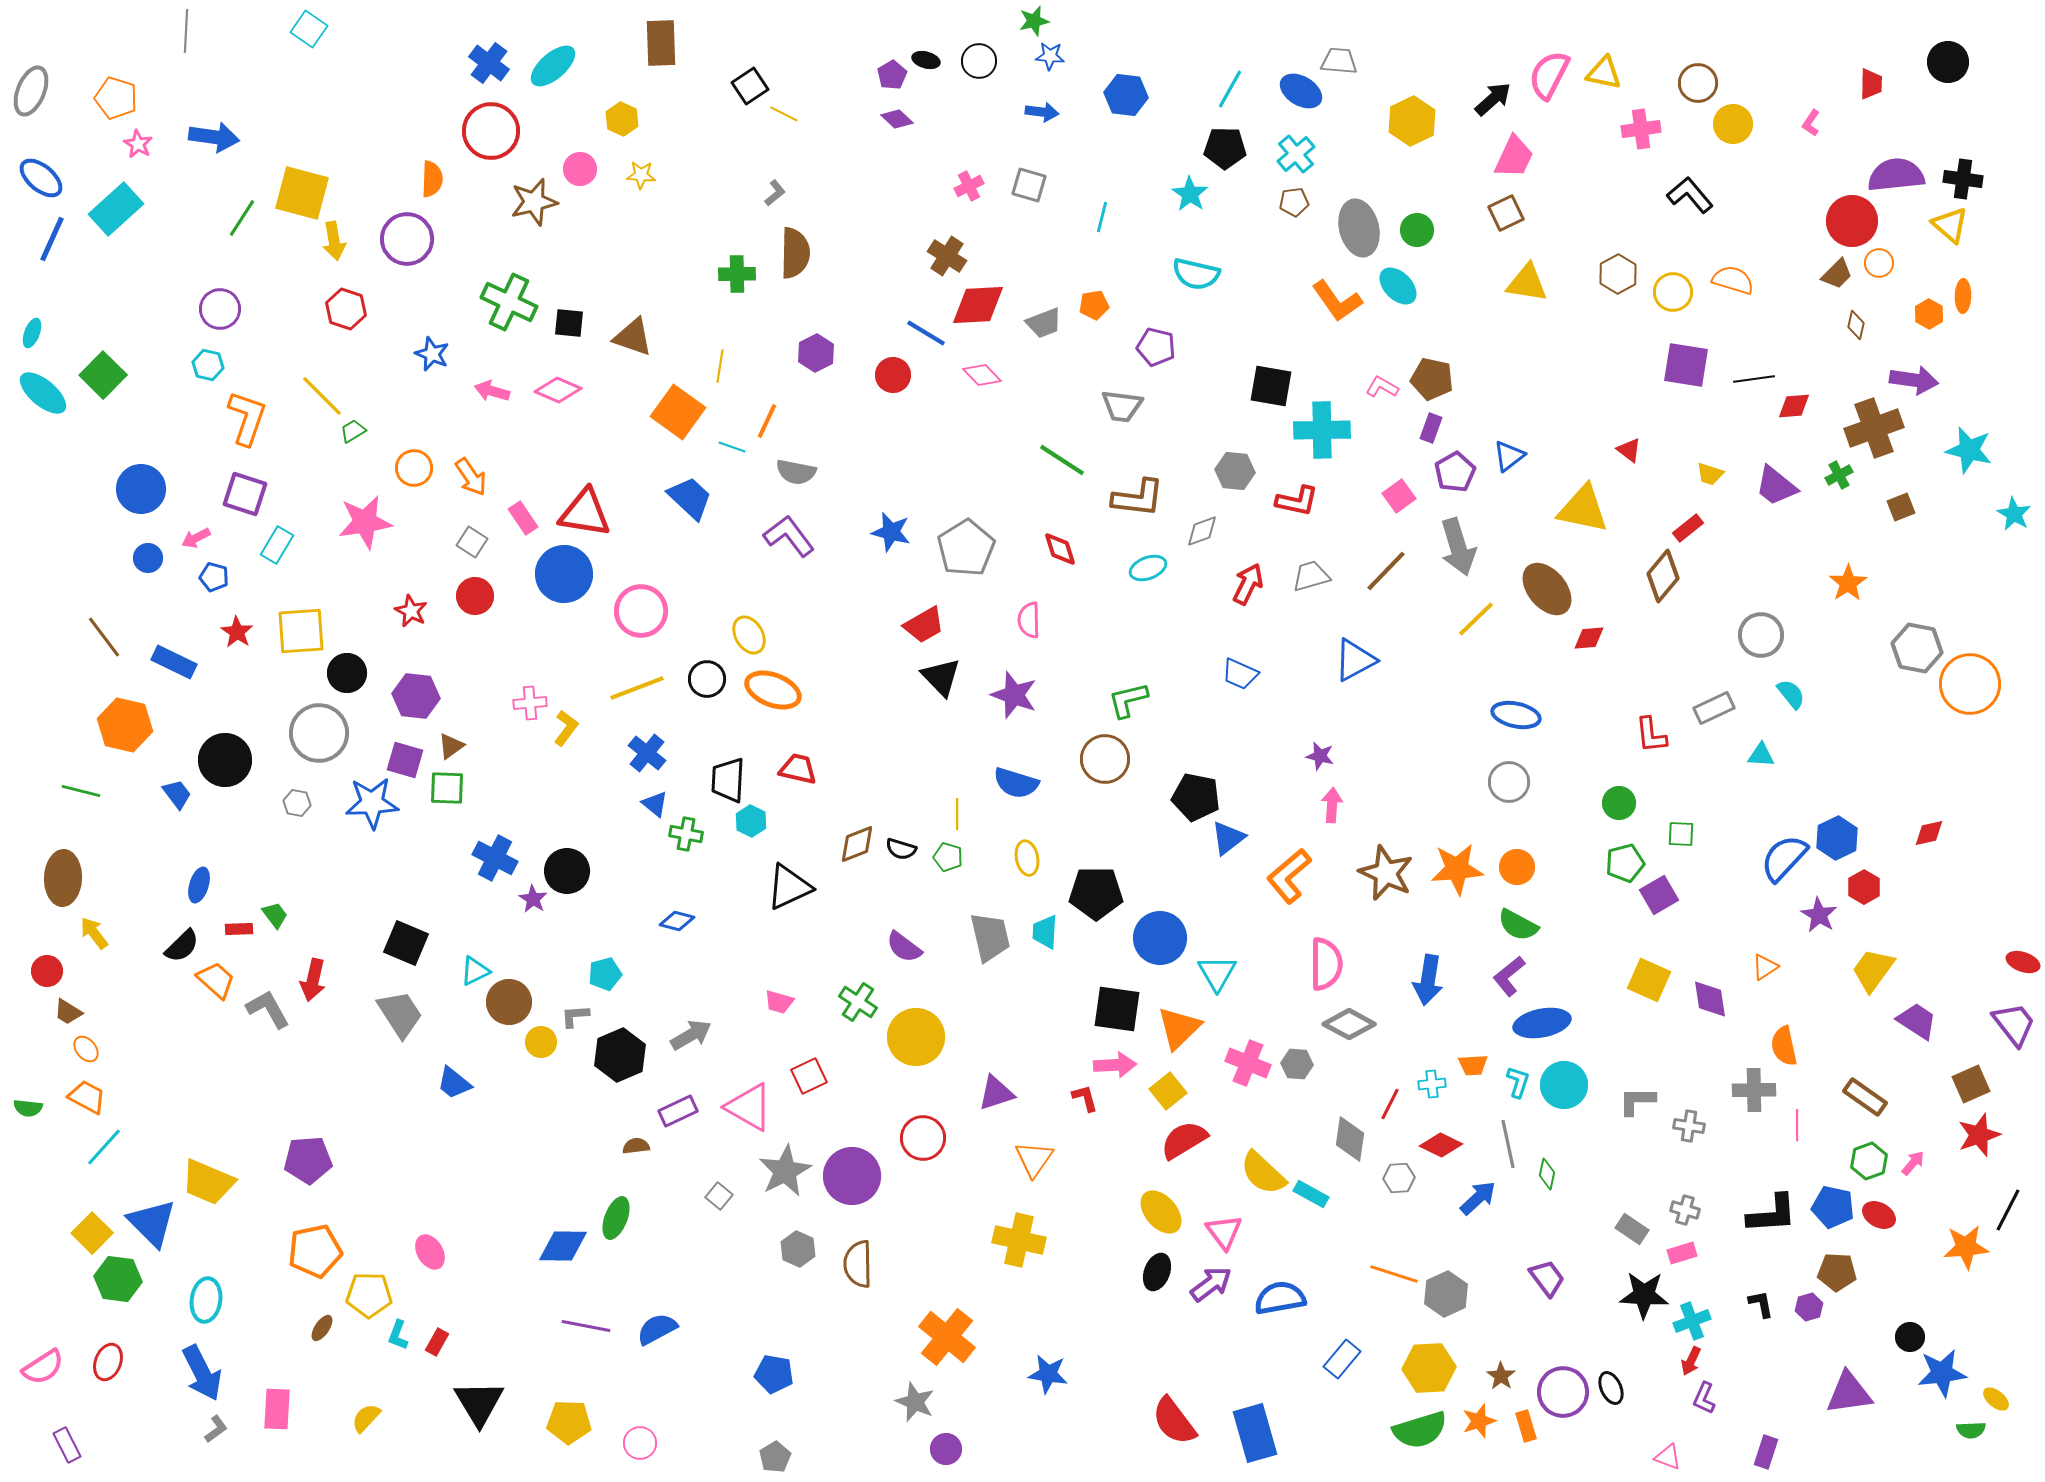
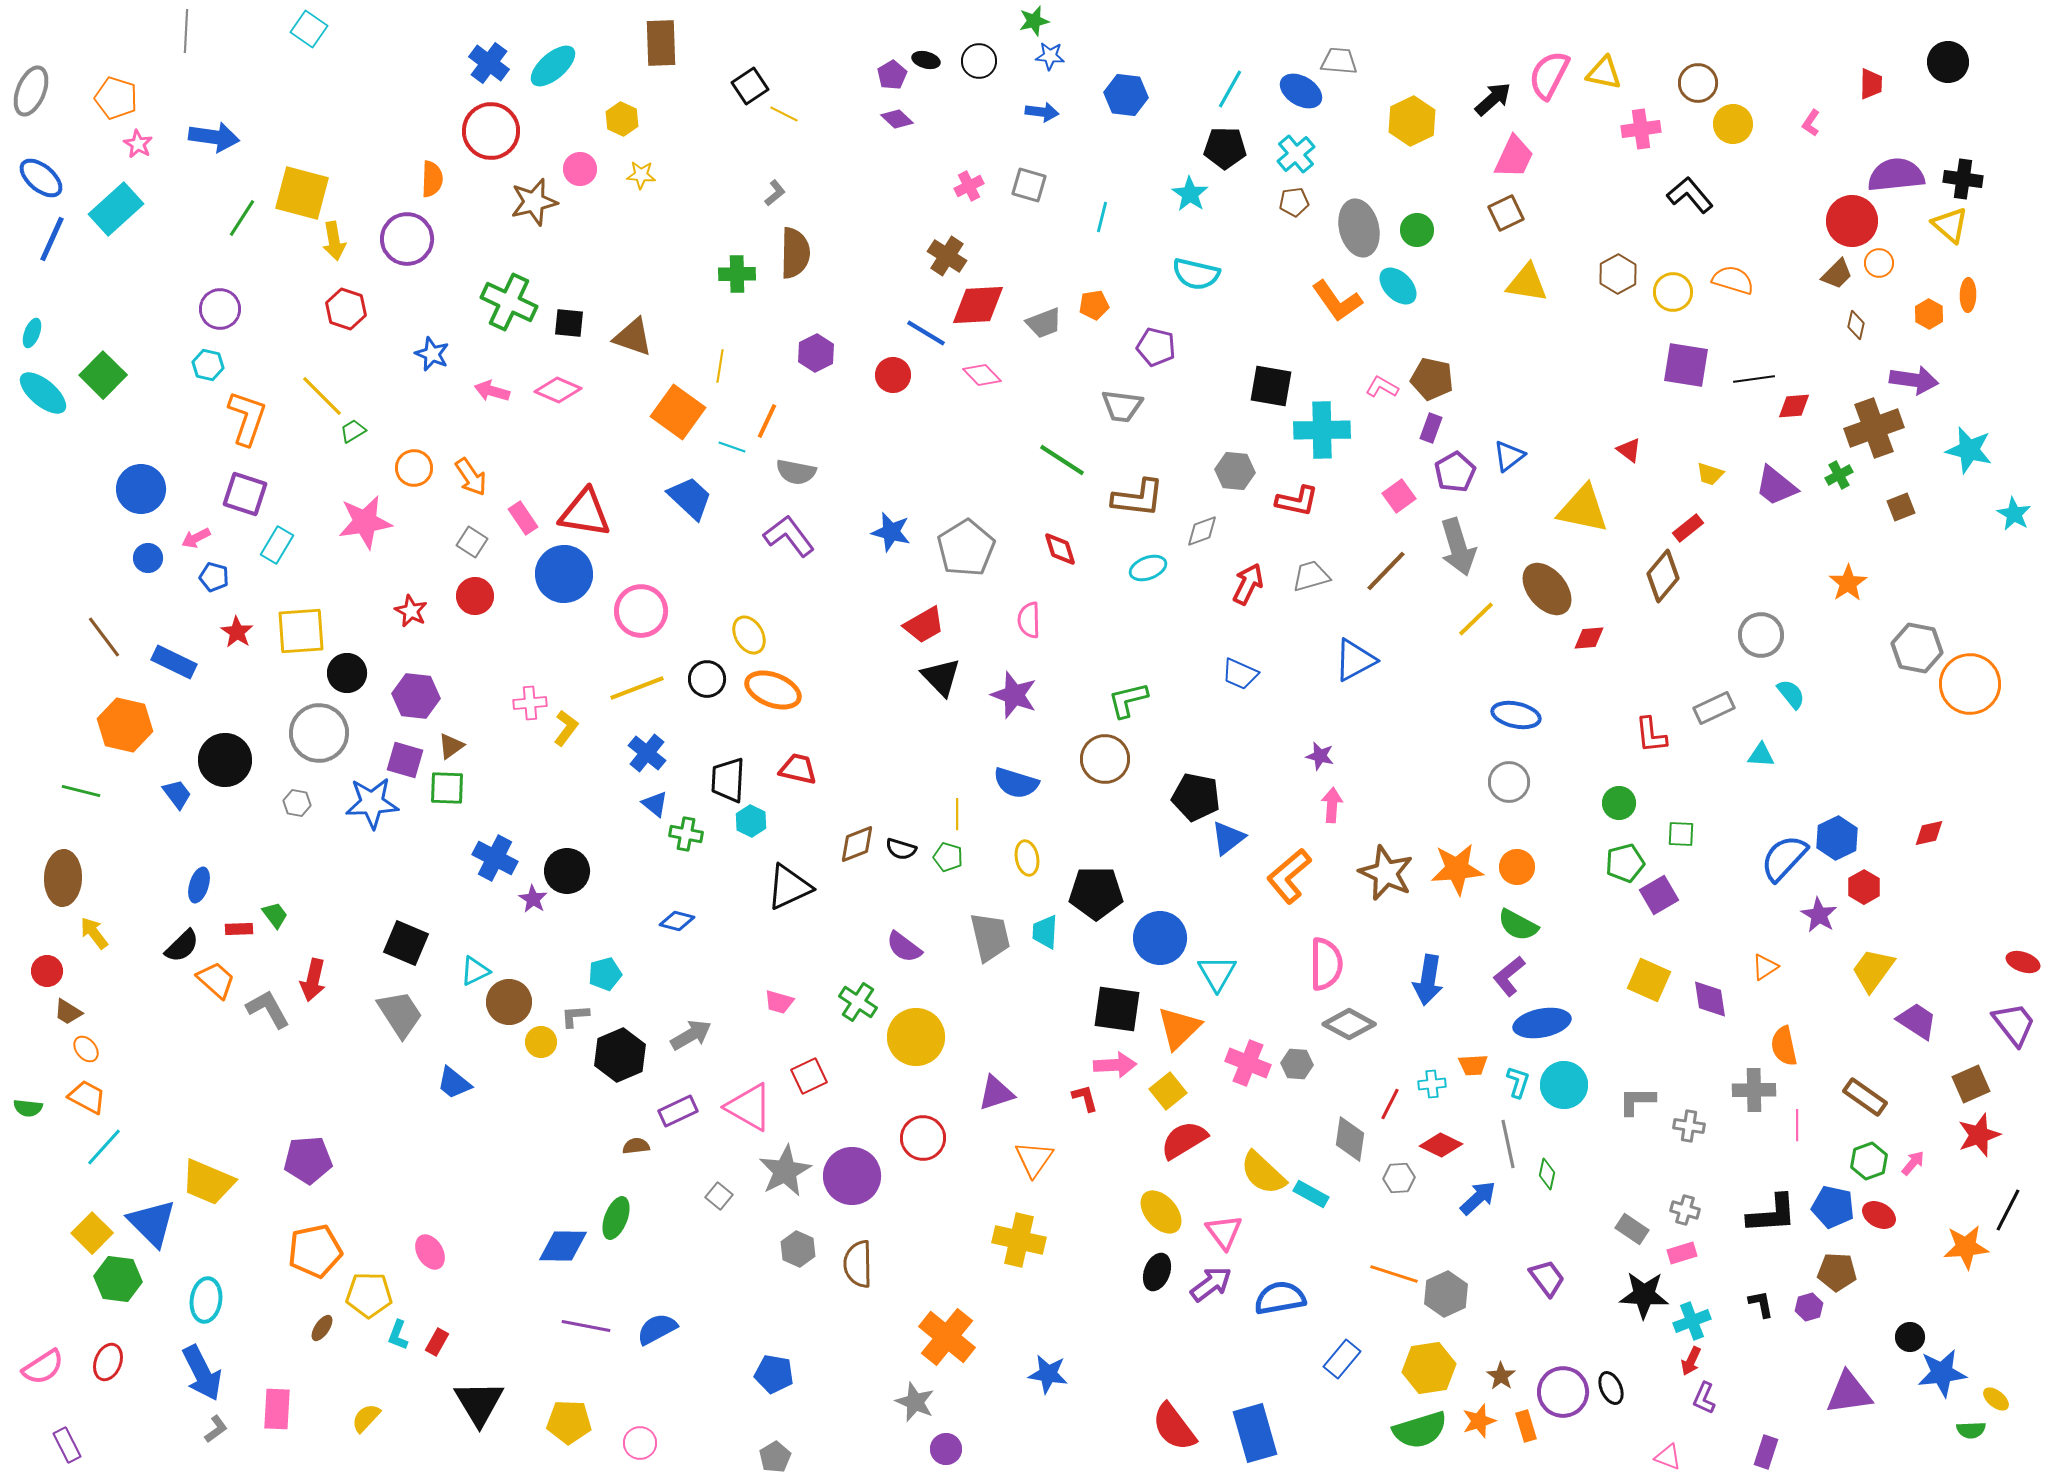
orange ellipse at (1963, 296): moved 5 px right, 1 px up
yellow hexagon at (1429, 1368): rotated 6 degrees counterclockwise
red semicircle at (1174, 1421): moved 6 px down
